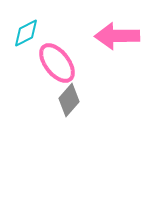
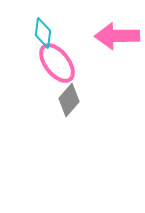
cyan diamond: moved 17 px right; rotated 56 degrees counterclockwise
